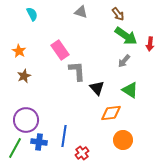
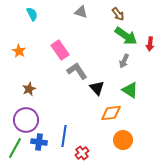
gray arrow: rotated 16 degrees counterclockwise
gray L-shape: rotated 30 degrees counterclockwise
brown star: moved 5 px right, 13 px down
